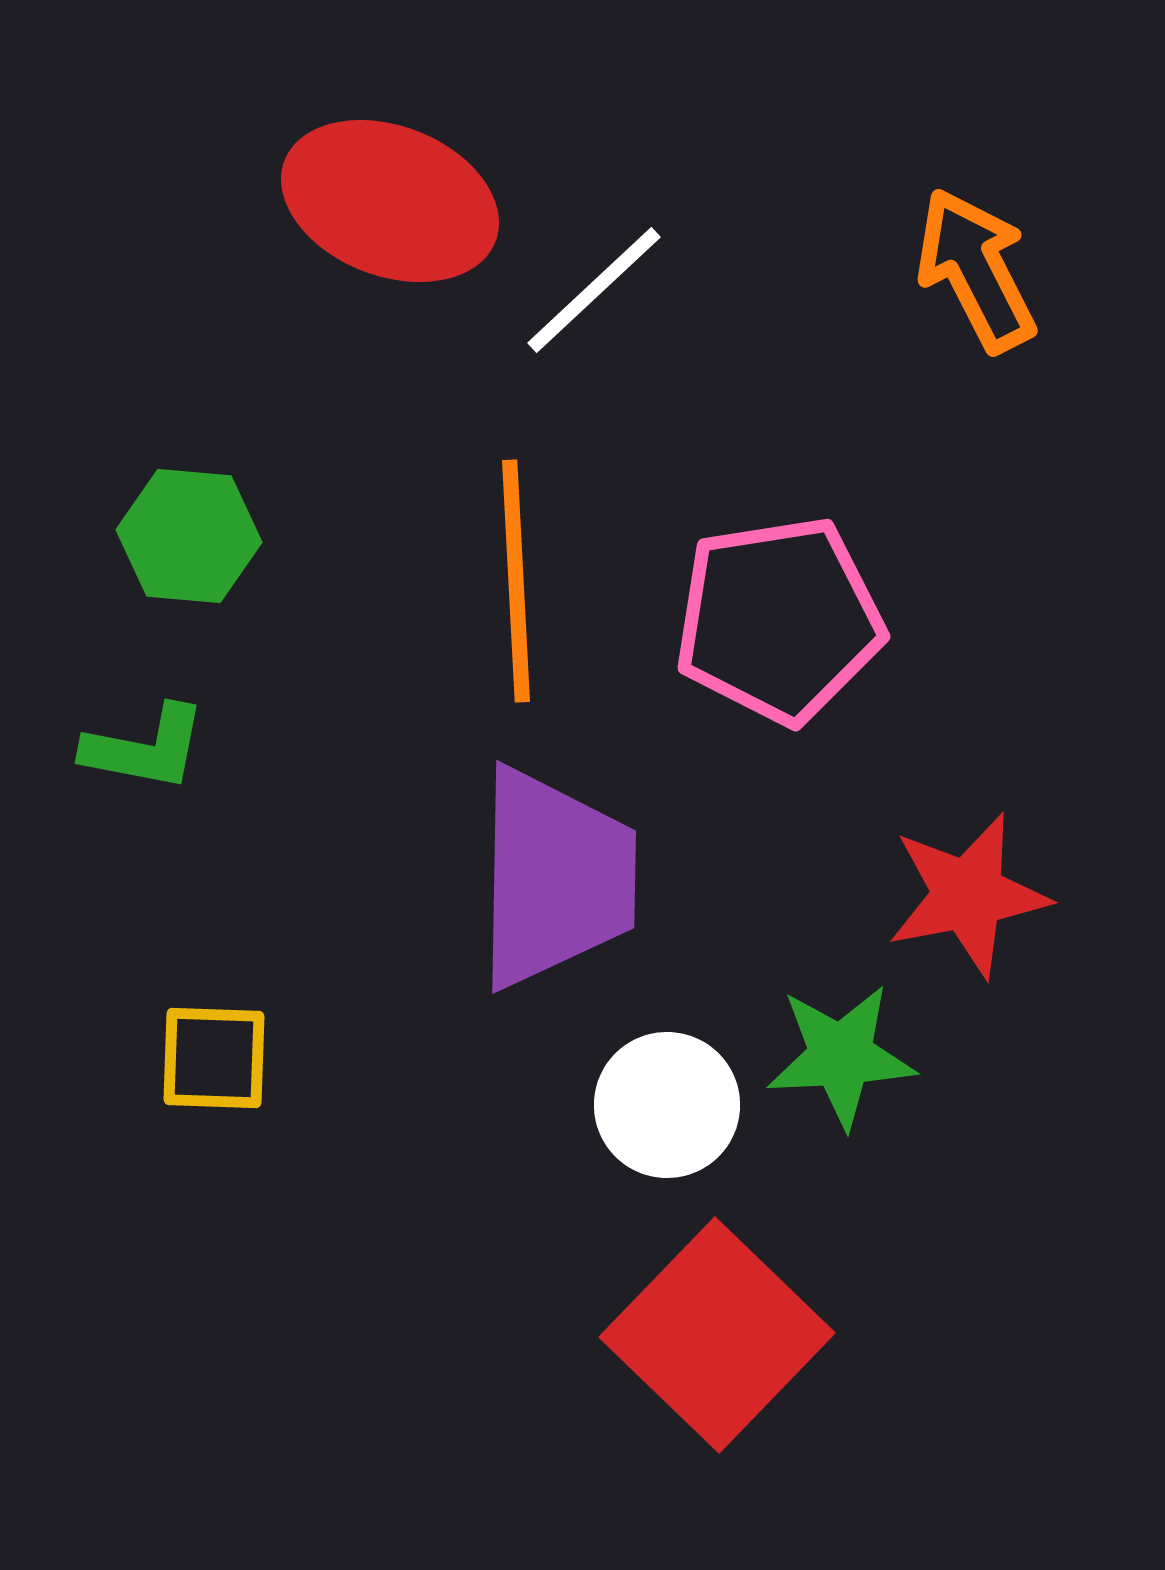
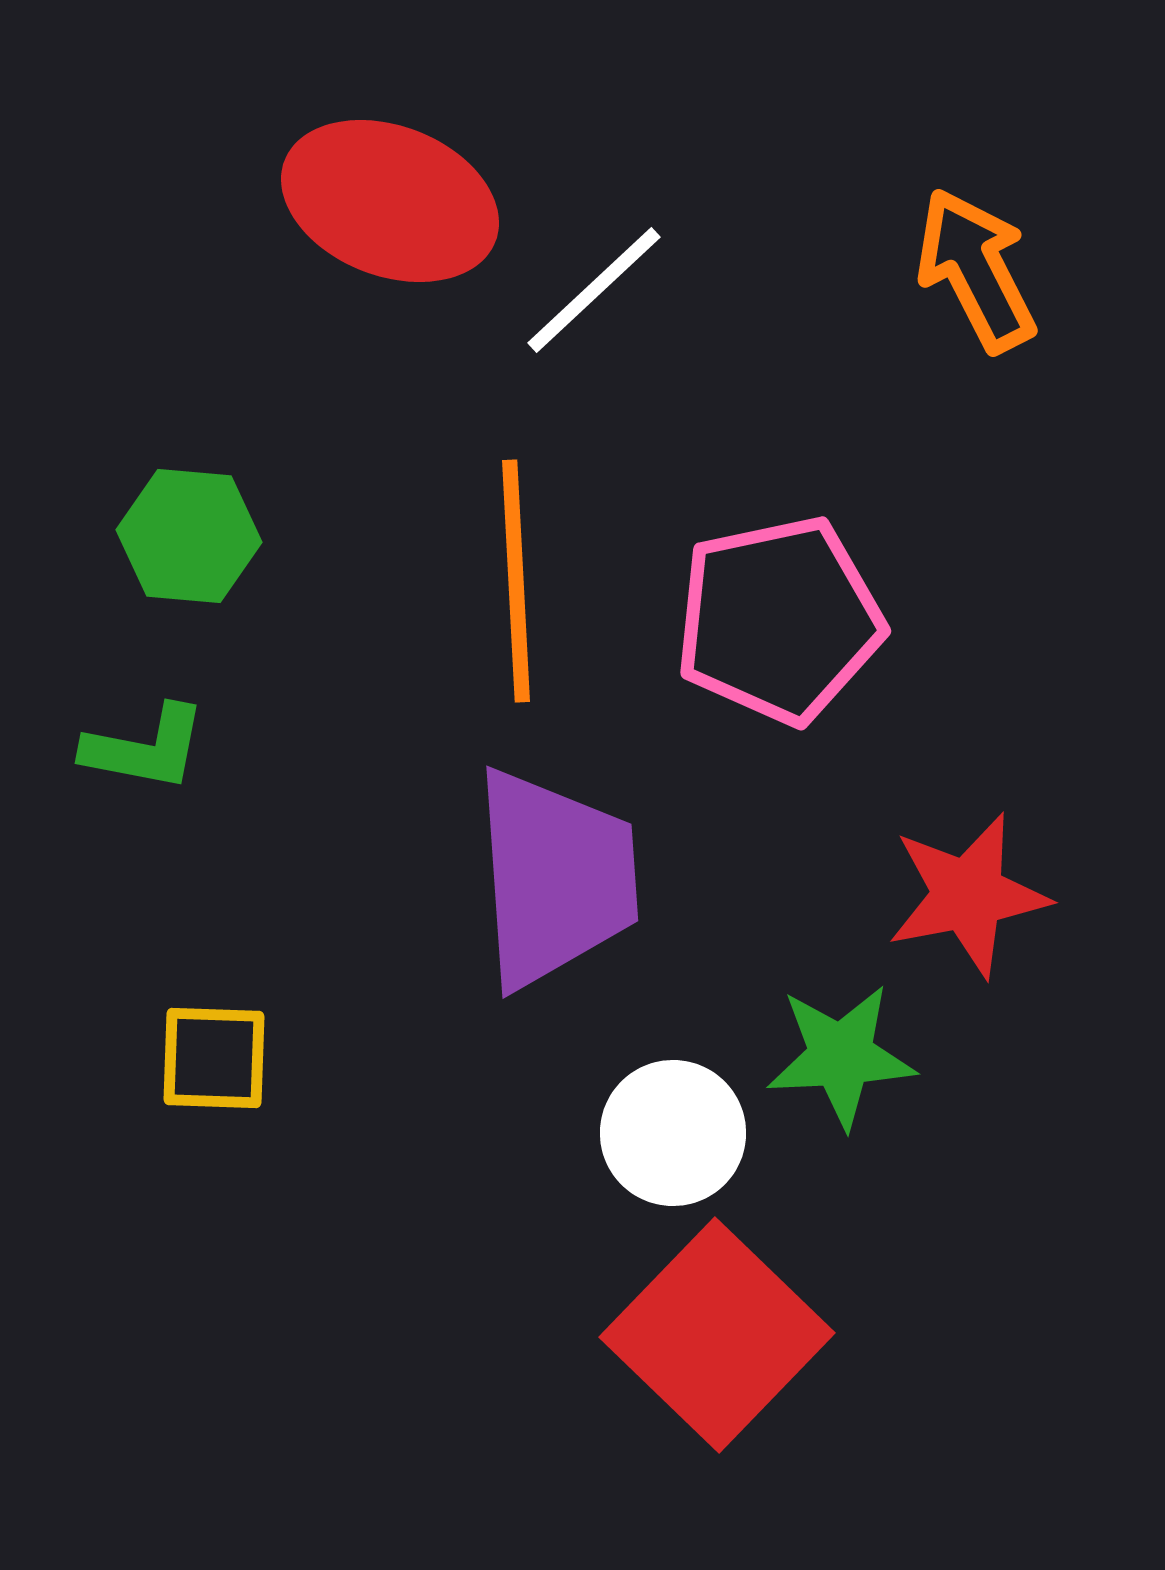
pink pentagon: rotated 3 degrees counterclockwise
purple trapezoid: rotated 5 degrees counterclockwise
white circle: moved 6 px right, 28 px down
